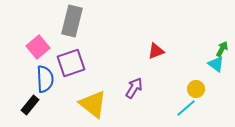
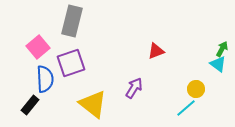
cyan triangle: moved 2 px right
